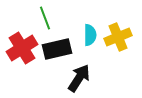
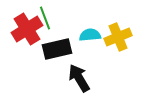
cyan semicircle: rotated 95 degrees counterclockwise
red cross: moved 5 px right, 19 px up
black arrow: rotated 64 degrees counterclockwise
